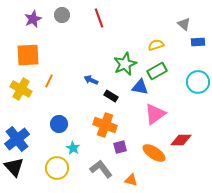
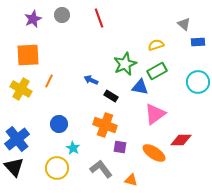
purple square: rotated 24 degrees clockwise
